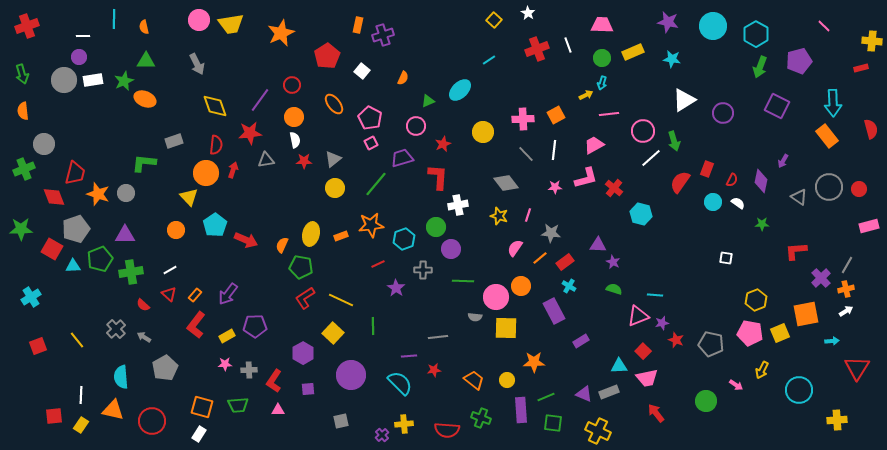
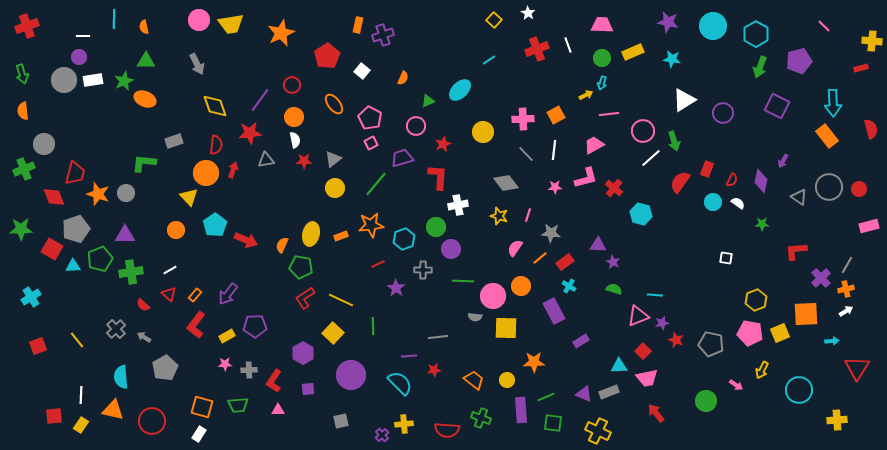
pink circle at (496, 297): moved 3 px left, 1 px up
orange square at (806, 314): rotated 8 degrees clockwise
